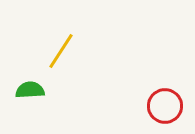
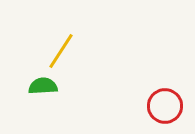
green semicircle: moved 13 px right, 4 px up
